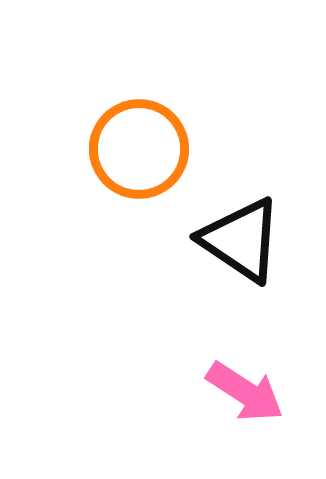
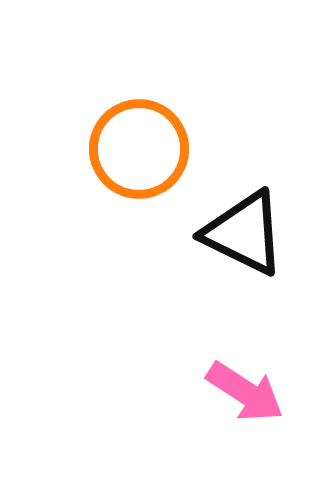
black triangle: moved 3 px right, 7 px up; rotated 8 degrees counterclockwise
